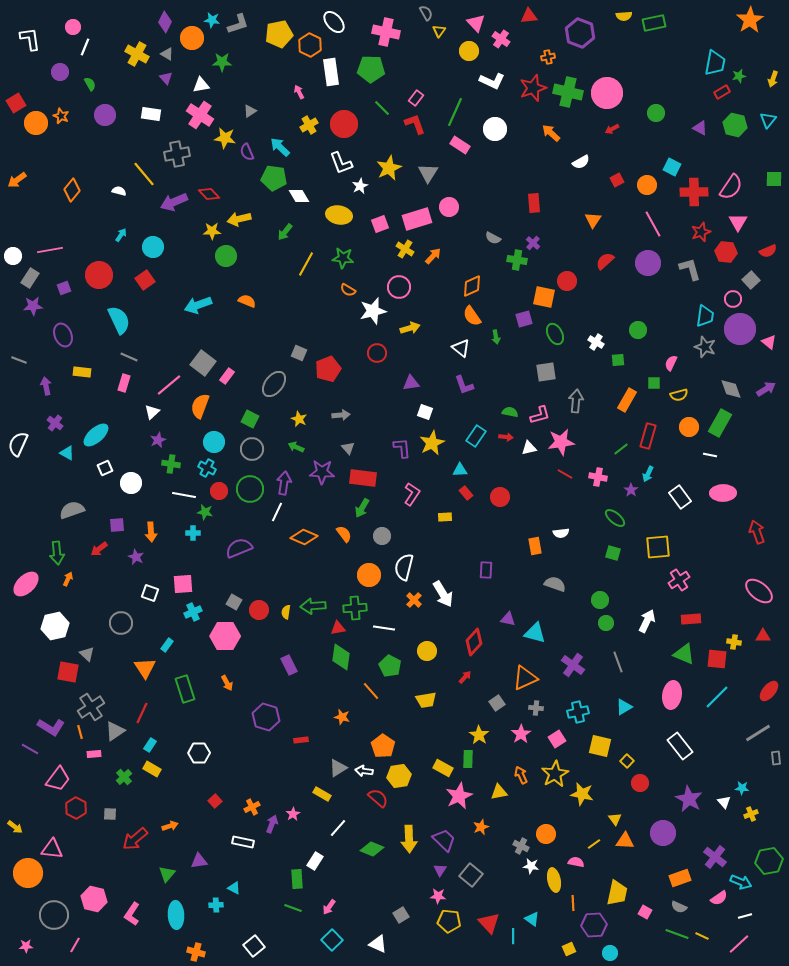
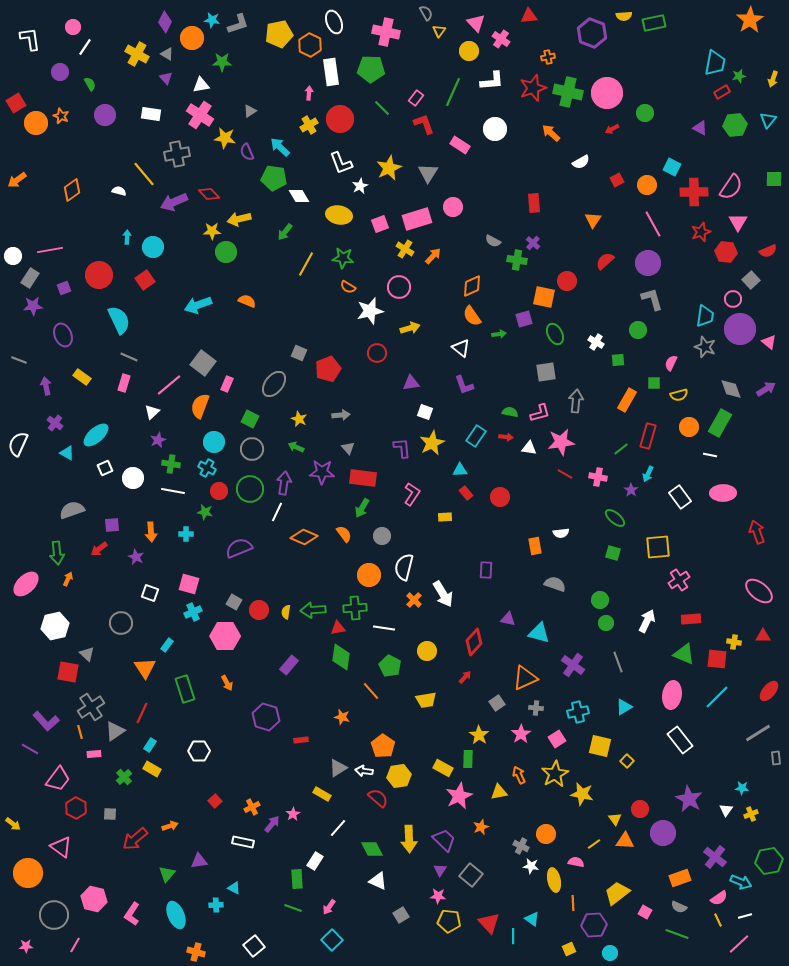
white ellipse at (334, 22): rotated 20 degrees clockwise
purple hexagon at (580, 33): moved 12 px right
white line at (85, 47): rotated 12 degrees clockwise
white L-shape at (492, 81): rotated 30 degrees counterclockwise
pink arrow at (299, 92): moved 10 px right, 1 px down; rotated 32 degrees clockwise
green line at (455, 112): moved 2 px left, 20 px up
green circle at (656, 113): moved 11 px left
red circle at (344, 124): moved 4 px left, 5 px up
red L-shape at (415, 124): moved 9 px right
green hexagon at (735, 125): rotated 20 degrees counterclockwise
orange diamond at (72, 190): rotated 15 degrees clockwise
pink circle at (449, 207): moved 4 px right
cyan arrow at (121, 235): moved 6 px right, 2 px down; rotated 32 degrees counterclockwise
gray semicircle at (493, 238): moved 3 px down
green circle at (226, 256): moved 4 px up
gray L-shape at (690, 269): moved 38 px left, 30 px down
orange semicircle at (348, 290): moved 3 px up
white star at (373, 311): moved 3 px left
green arrow at (496, 337): moved 3 px right, 3 px up; rotated 88 degrees counterclockwise
yellow rectangle at (82, 372): moved 5 px down; rotated 30 degrees clockwise
pink rectangle at (227, 376): moved 8 px down; rotated 14 degrees counterclockwise
pink L-shape at (540, 415): moved 2 px up
white triangle at (529, 448): rotated 21 degrees clockwise
white circle at (131, 483): moved 2 px right, 5 px up
white line at (184, 495): moved 11 px left, 4 px up
purple square at (117, 525): moved 5 px left
cyan cross at (193, 533): moved 7 px left, 1 px down
pink square at (183, 584): moved 6 px right; rotated 20 degrees clockwise
green arrow at (313, 606): moved 4 px down
cyan triangle at (535, 633): moved 4 px right
purple rectangle at (289, 665): rotated 66 degrees clockwise
purple L-shape at (51, 727): moved 5 px left, 6 px up; rotated 16 degrees clockwise
white rectangle at (680, 746): moved 6 px up
white hexagon at (199, 753): moved 2 px up
orange arrow at (521, 775): moved 2 px left
red circle at (640, 783): moved 26 px down
white triangle at (724, 802): moved 2 px right, 8 px down; rotated 16 degrees clockwise
purple arrow at (272, 824): rotated 18 degrees clockwise
yellow arrow at (15, 827): moved 2 px left, 3 px up
pink triangle at (52, 849): moved 9 px right, 2 px up; rotated 30 degrees clockwise
green diamond at (372, 849): rotated 40 degrees clockwise
yellow trapezoid at (617, 893): rotated 140 degrees counterclockwise
cyan ellipse at (176, 915): rotated 20 degrees counterclockwise
yellow line at (702, 936): moved 16 px right, 16 px up; rotated 40 degrees clockwise
white triangle at (378, 944): moved 63 px up
